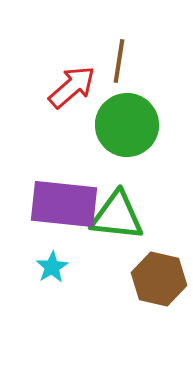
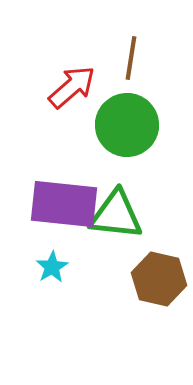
brown line: moved 12 px right, 3 px up
green triangle: moved 1 px left, 1 px up
